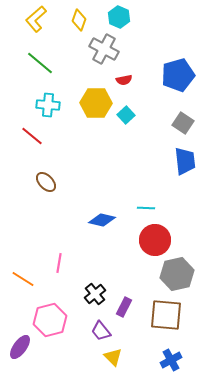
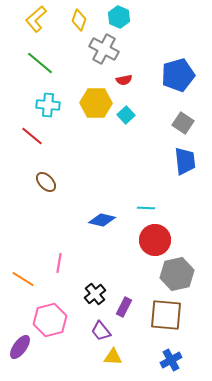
yellow triangle: rotated 42 degrees counterclockwise
